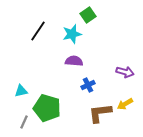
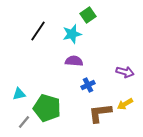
cyan triangle: moved 2 px left, 3 px down
gray line: rotated 16 degrees clockwise
